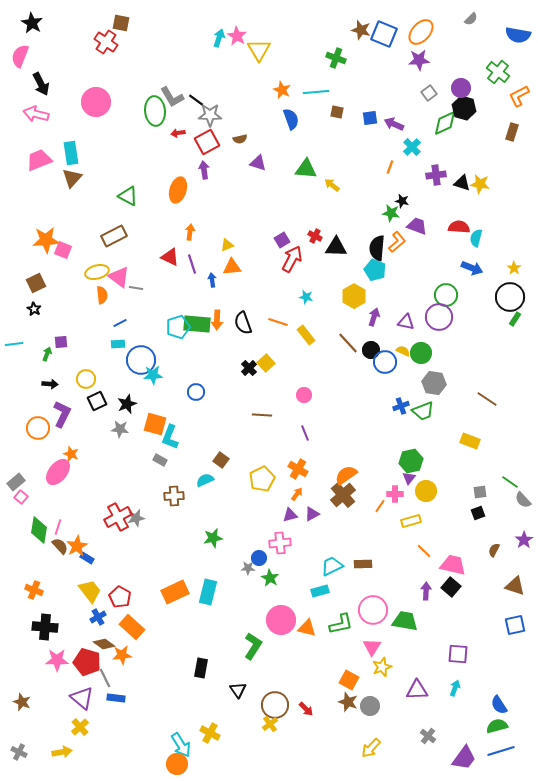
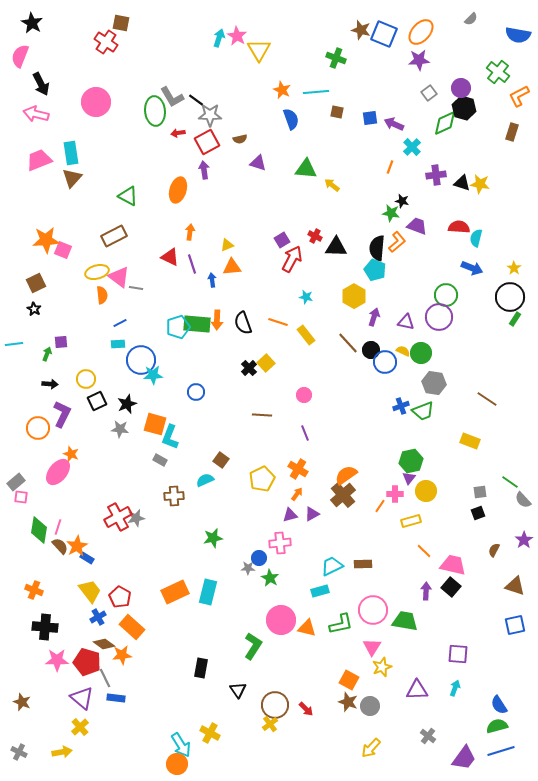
pink square at (21, 497): rotated 32 degrees counterclockwise
